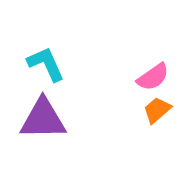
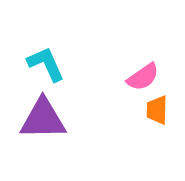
pink semicircle: moved 10 px left
orange trapezoid: rotated 48 degrees counterclockwise
